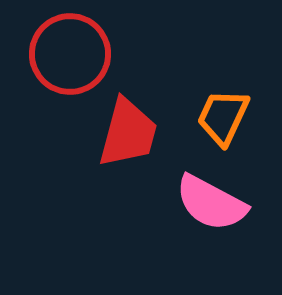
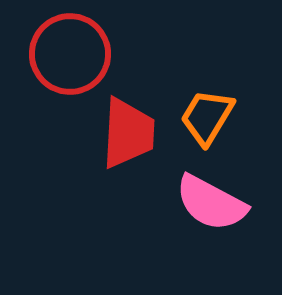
orange trapezoid: moved 16 px left; rotated 6 degrees clockwise
red trapezoid: rotated 12 degrees counterclockwise
